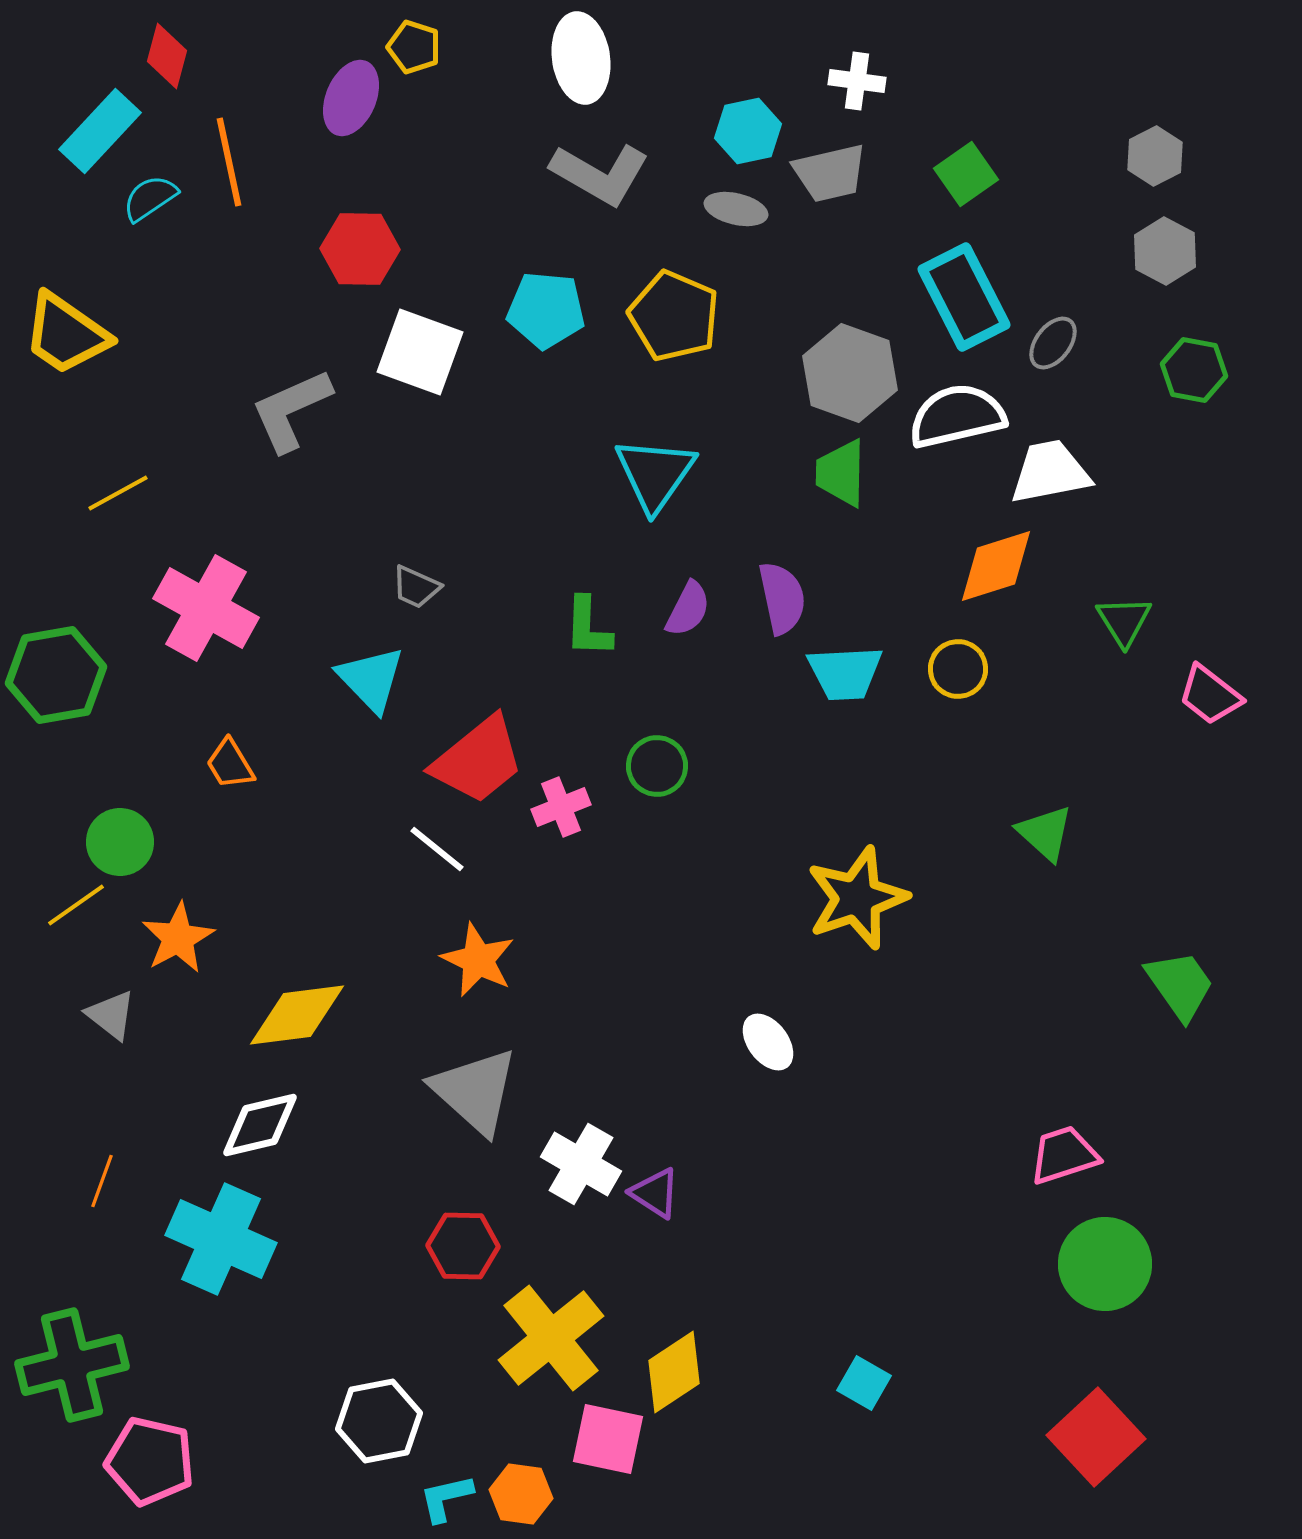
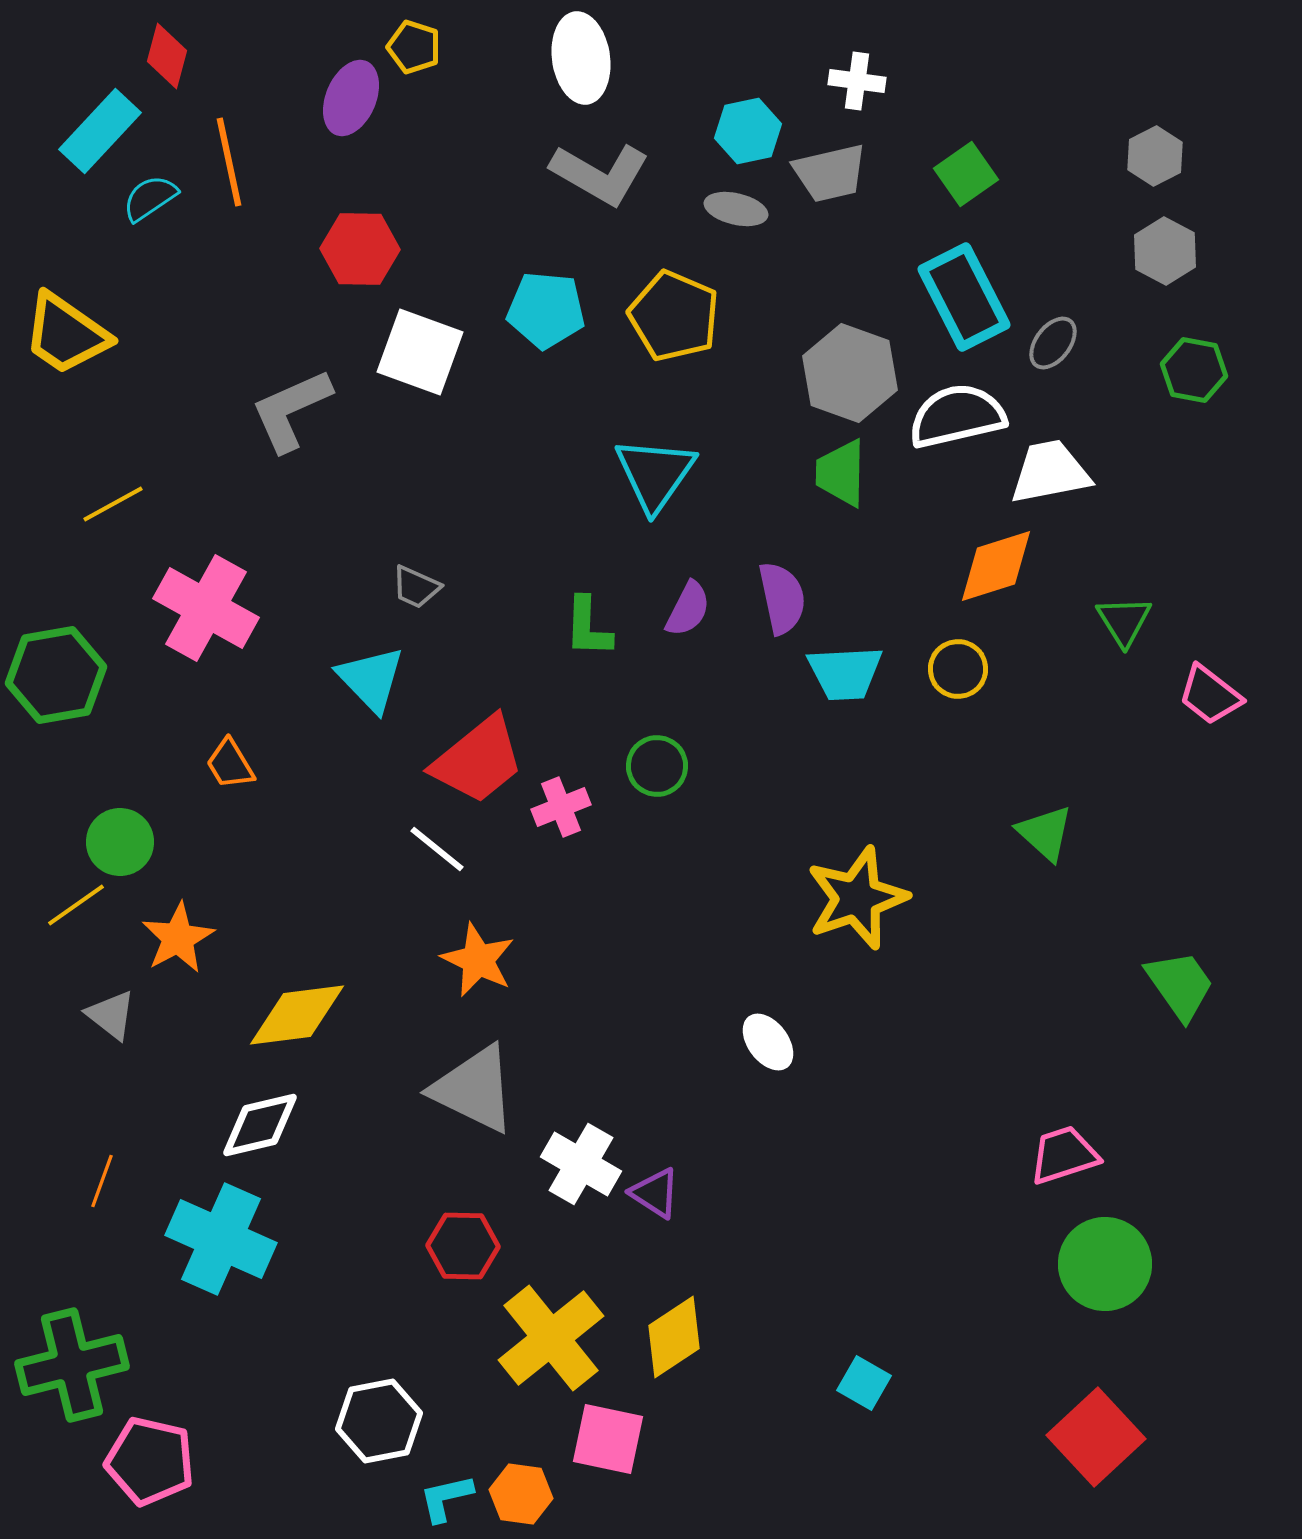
yellow line at (118, 493): moved 5 px left, 11 px down
gray triangle at (475, 1091): moved 1 px left, 2 px up; rotated 16 degrees counterclockwise
yellow diamond at (674, 1372): moved 35 px up
